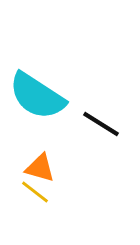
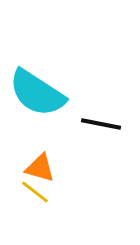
cyan semicircle: moved 3 px up
black line: rotated 21 degrees counterclockwise
